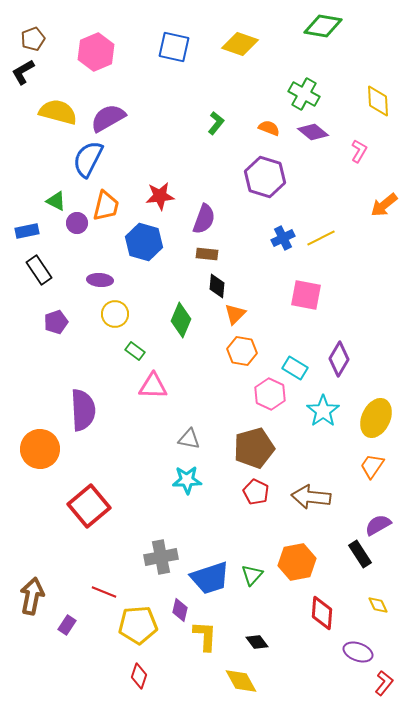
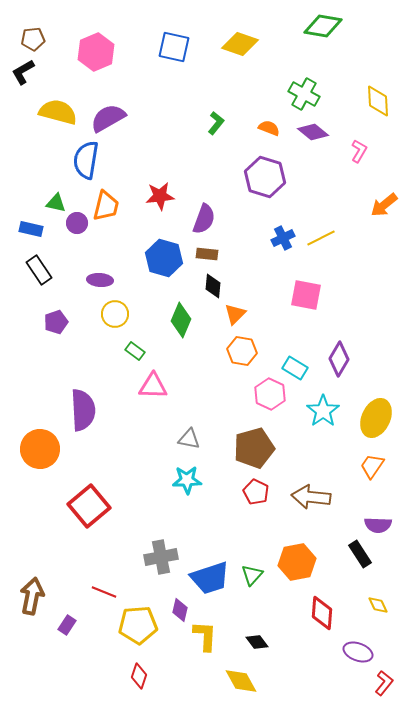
brown pentagon at (33, 39): rotated 15 degrees clockwise
blue semicircle at (88, 159): moved 2 px left, 1 px down; rotated 18 degrees counterclockwise
green triangle at (56, 201): moved 2 px down; rotated 15 degrees counterclockwise
blue rectangle at (27, 231): moved 4 px right, 2 px up; rotated 25 degrees clockwise
blue hexagon at (144, 242): moved 20 px right, 16 px down
black diamond at (217, 286): moved 4 px left
purple semicircle at (378, 525): rotated 148 degrees counterclockwise
